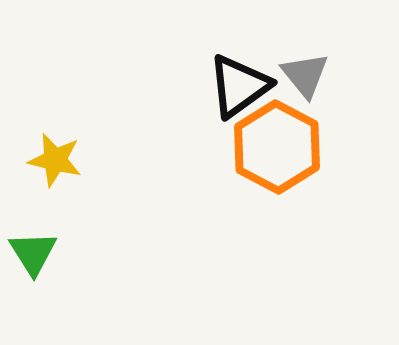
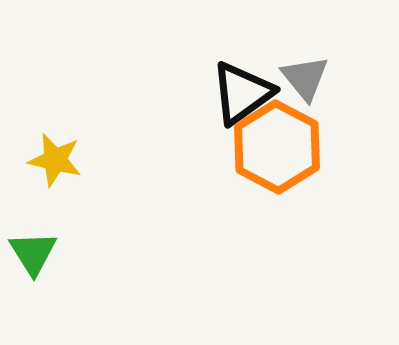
gray triangle: moved 3 px down
black triangle: moved 3 px right, 7 px down
